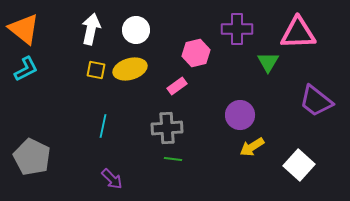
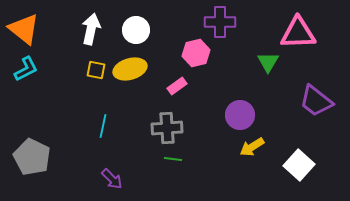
purple cross: moved 17 px left, 7 px up
